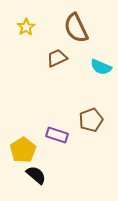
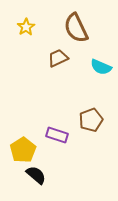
brown trapezoid: moved 1 px right
